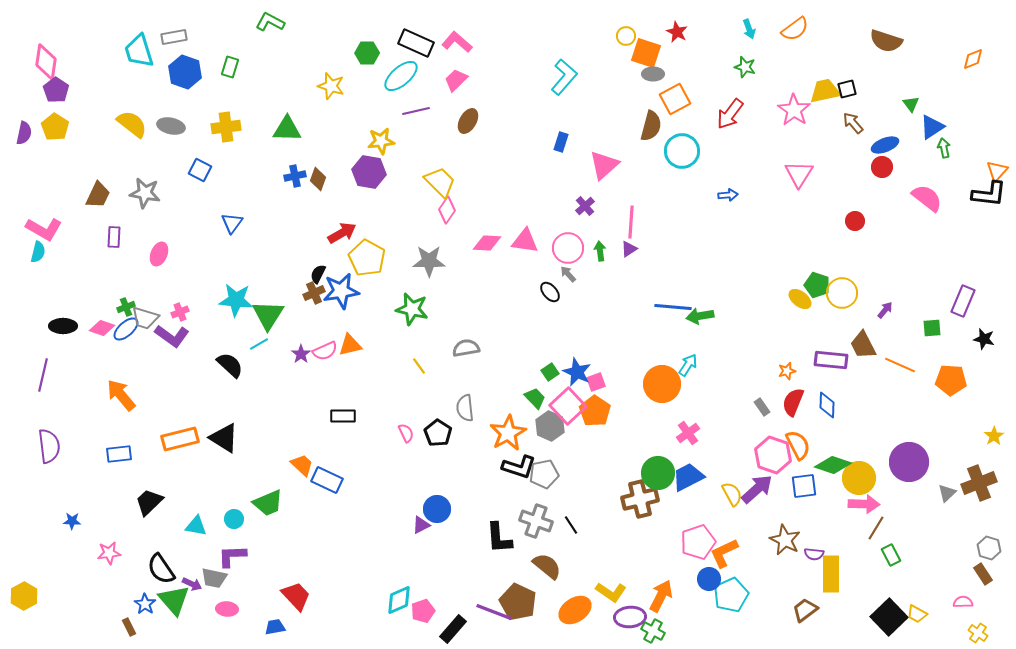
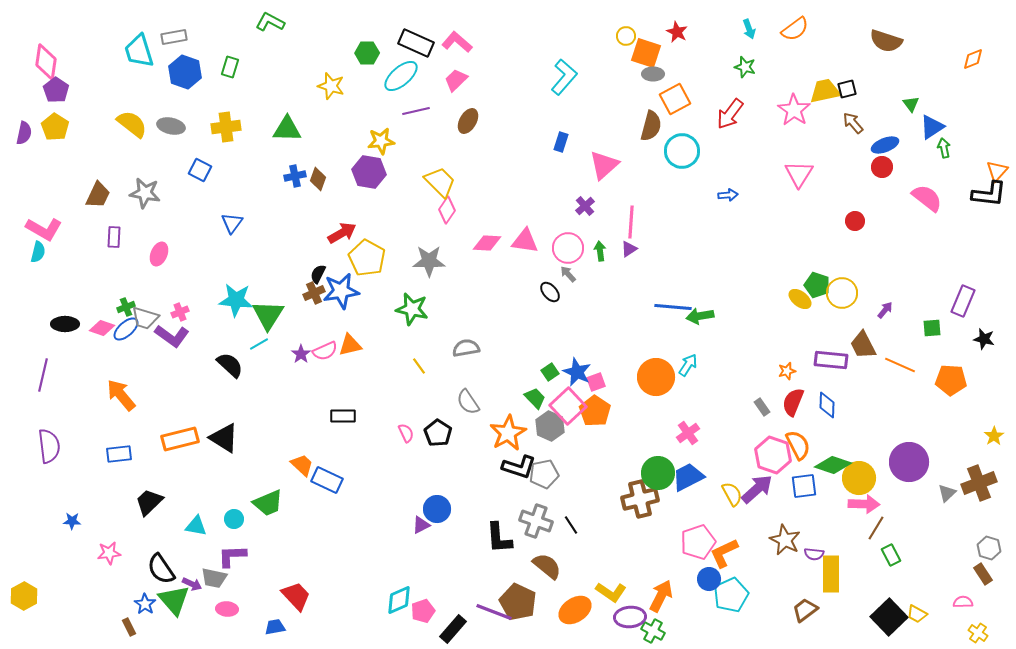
black ellipse at (63, 326): moved 2 px right, 2 px up
orange circle at (662, 384): moved 6 px left, 7 px up
gray semicircle at (465, 408): moved 3 px right, 6 px up; rotated 28 degrees counterclockwise
